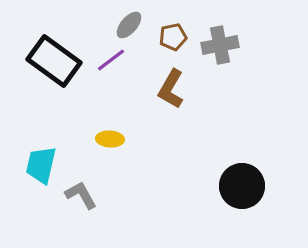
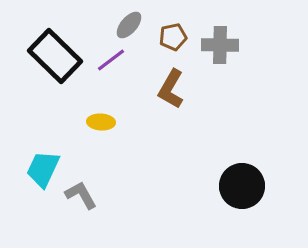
gray cross: rotated 12 degrees clockwise
black rectangle: moved 1 px right, 5 px up; rotated 8 degrees clockwise
yellow ellipse: moved 9 px left, 17 px up
cyan trapezoid: moved 2 px right, 4 px down; rotated 12 degrees clockwise
